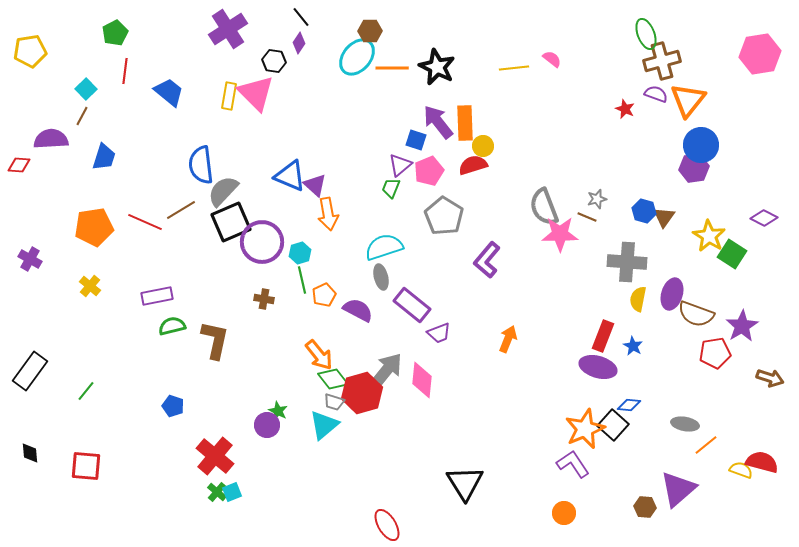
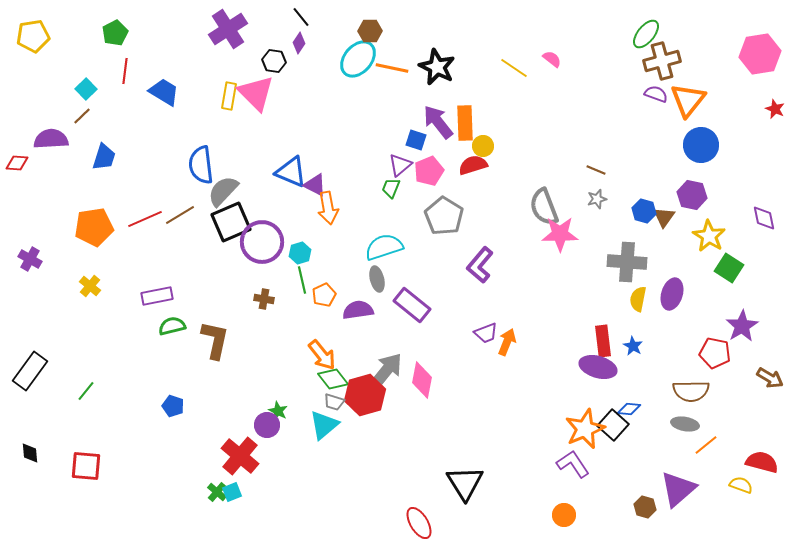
green ellipse at (646, 34): rotated 60 degrees clockwise
yellow pentagon at (30, 51): moved 3 px right, 15 px up
cyan ellipse at (357, 57): moved 1 px right, 2 px down
orange line at (392, 68): rotated 12 degrees clockwise
yellow line at (514, 68): rotated 40 degrees clockwise
blue trapezoid at (169, 92): moved 5 px left; rotated 8 degrees counterclockwise
red star at (625, 109): moved 150 px right
brown line at (82, 116): rotated 18 degrees clockwise
red diamond at (19, 165): moved 2 px left, 2 px up
purple hexagon at (694, 168): moved 2 px left, 27 px down; rotated 20 degrees clockwise
blue triangle at (290, 176): moved 1 px right, 4 px up
purple triangle at (315, 185): rotated 15 degrees counterclockwise
brown line at (181, 210): moved 1 px left, 5 px down
orange arrow at (328, 214): moved 6 px up
brown line at (587, 217): moved 9 px right, 47 px up
purple diamond at (764, 218): rotated 52 degrees clockwise
red line at (145, 222): moved 3 px up; rotated 48 degrees counterclockwise
green square at (732, 254): moved 3 px left, 14 px down
purple L-shape at (487, 260): moved 7 px left, 5 px down
gray ellipse at (381, 277): moved 4 px left, 2 px down
purple semicircle at (358, 310): rotated 36 degrees counterclockwise
brown semicircle at (696, 314): moved 5 px left, 77 px down; rotated 21 degrees counterclockwise
purple trapezoid at (439, 333): moved 47 px right
red rectangle at (603, 336): moved 5 px down; rotated 28 degrees counterclockwise
orange arrow at (508, 339): moved 1 px left, 3 px down
red pentagon at (715, 353): rotated 20 degrees clockwise
orange arrow at (319, 355): moved 3 px right
brown arrow at (770, 378): rotated 12 degrees clockwise
pink diamond at (422, 380): rotated 6 degrees clockwise
red hexagon at (362, 393): moved 3 px right, 2 px down
blue diamond at (629, 405): moved 4 px down
red cross at (215, 456): moved 25 px right
yellow semicircle at (741, 470): moved 15 px down
brown hexagon at (645, 507): rotated 10 degrees clockwise
orange circle at (564, 513): moved 2 px down
red ellipse at (387, 525): moved 32 px right, 2 px up
